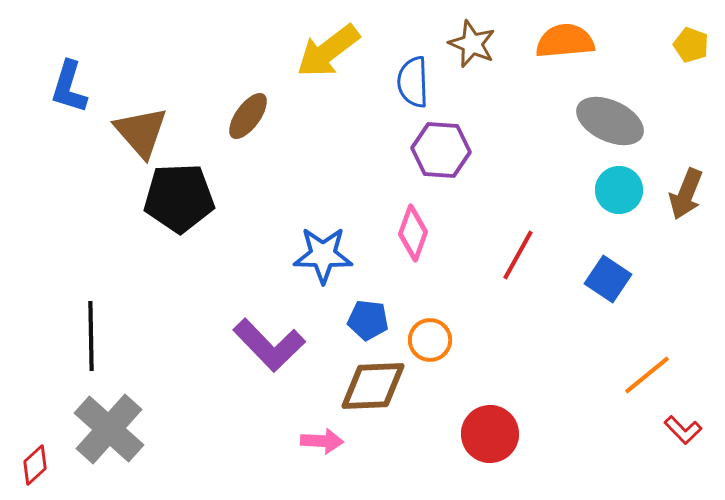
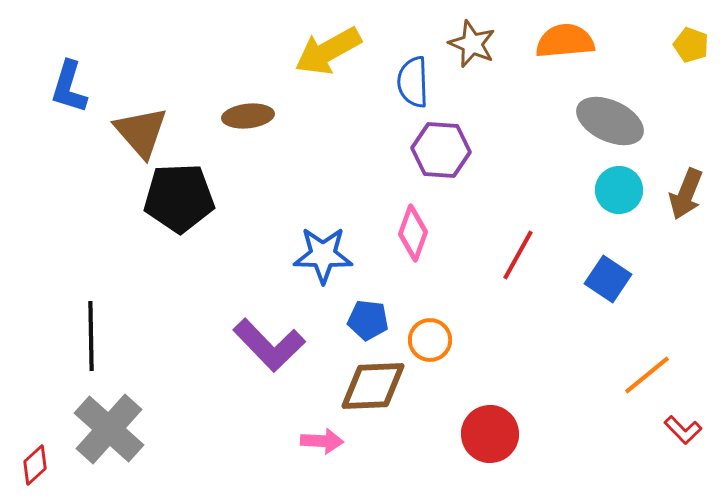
yellow arrow: rotated 8 degrees clockwise
brown ellipse: rotated 48 degrees clockwise
